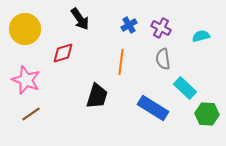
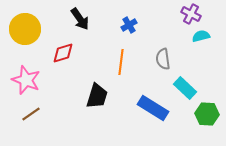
purple cross: moved 30 px right, 14 px up
